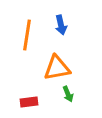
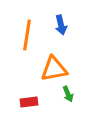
orange triangle: moved 3 px left, 1 px down
